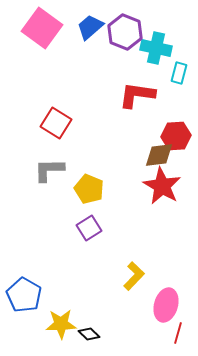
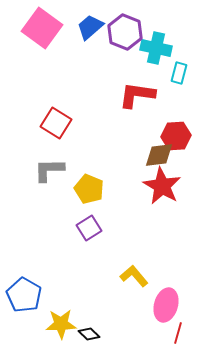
yellow L-shape: rotated 84 degrees counterclockwise
